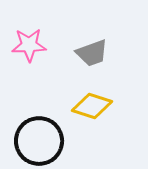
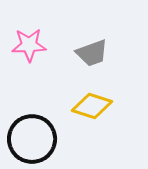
black circle: moved 7 px left, 2 px up
